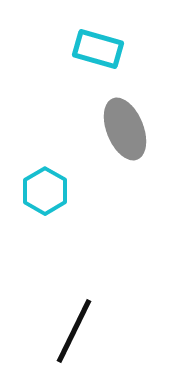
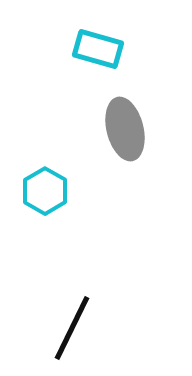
gray ellipse: rotated 8 degrees clockwise
black line: moved 2 px left, 3 px up
